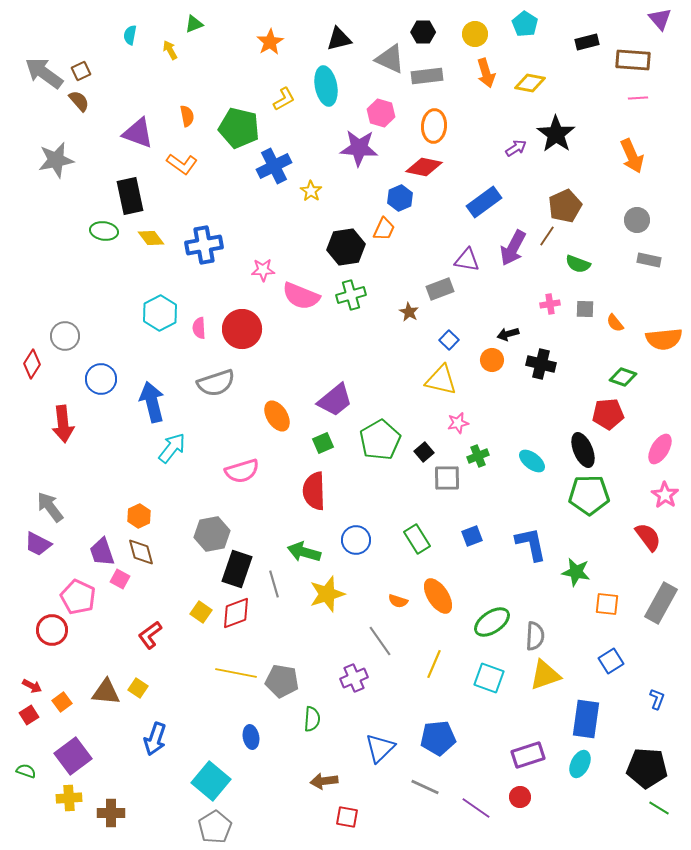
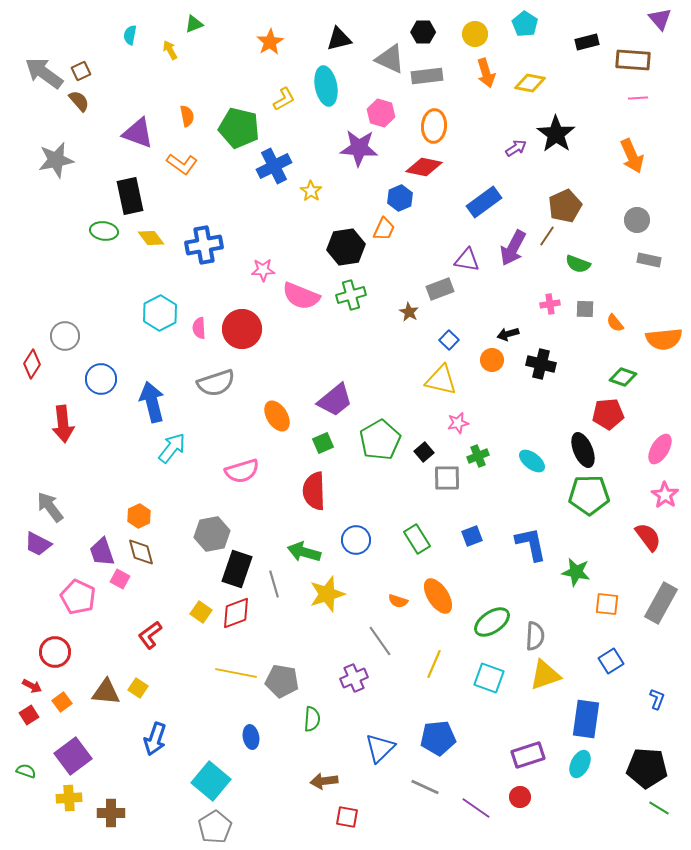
red circle at (52, 630): moved 3 px right, 22 px down
